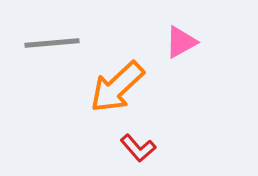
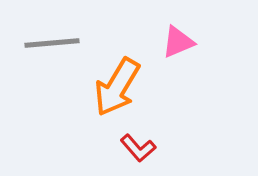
pink triangle: moved 3 px left; rotated 6 degrees clockwise
orange arrow: rotated 16 degrees counterclockwise
